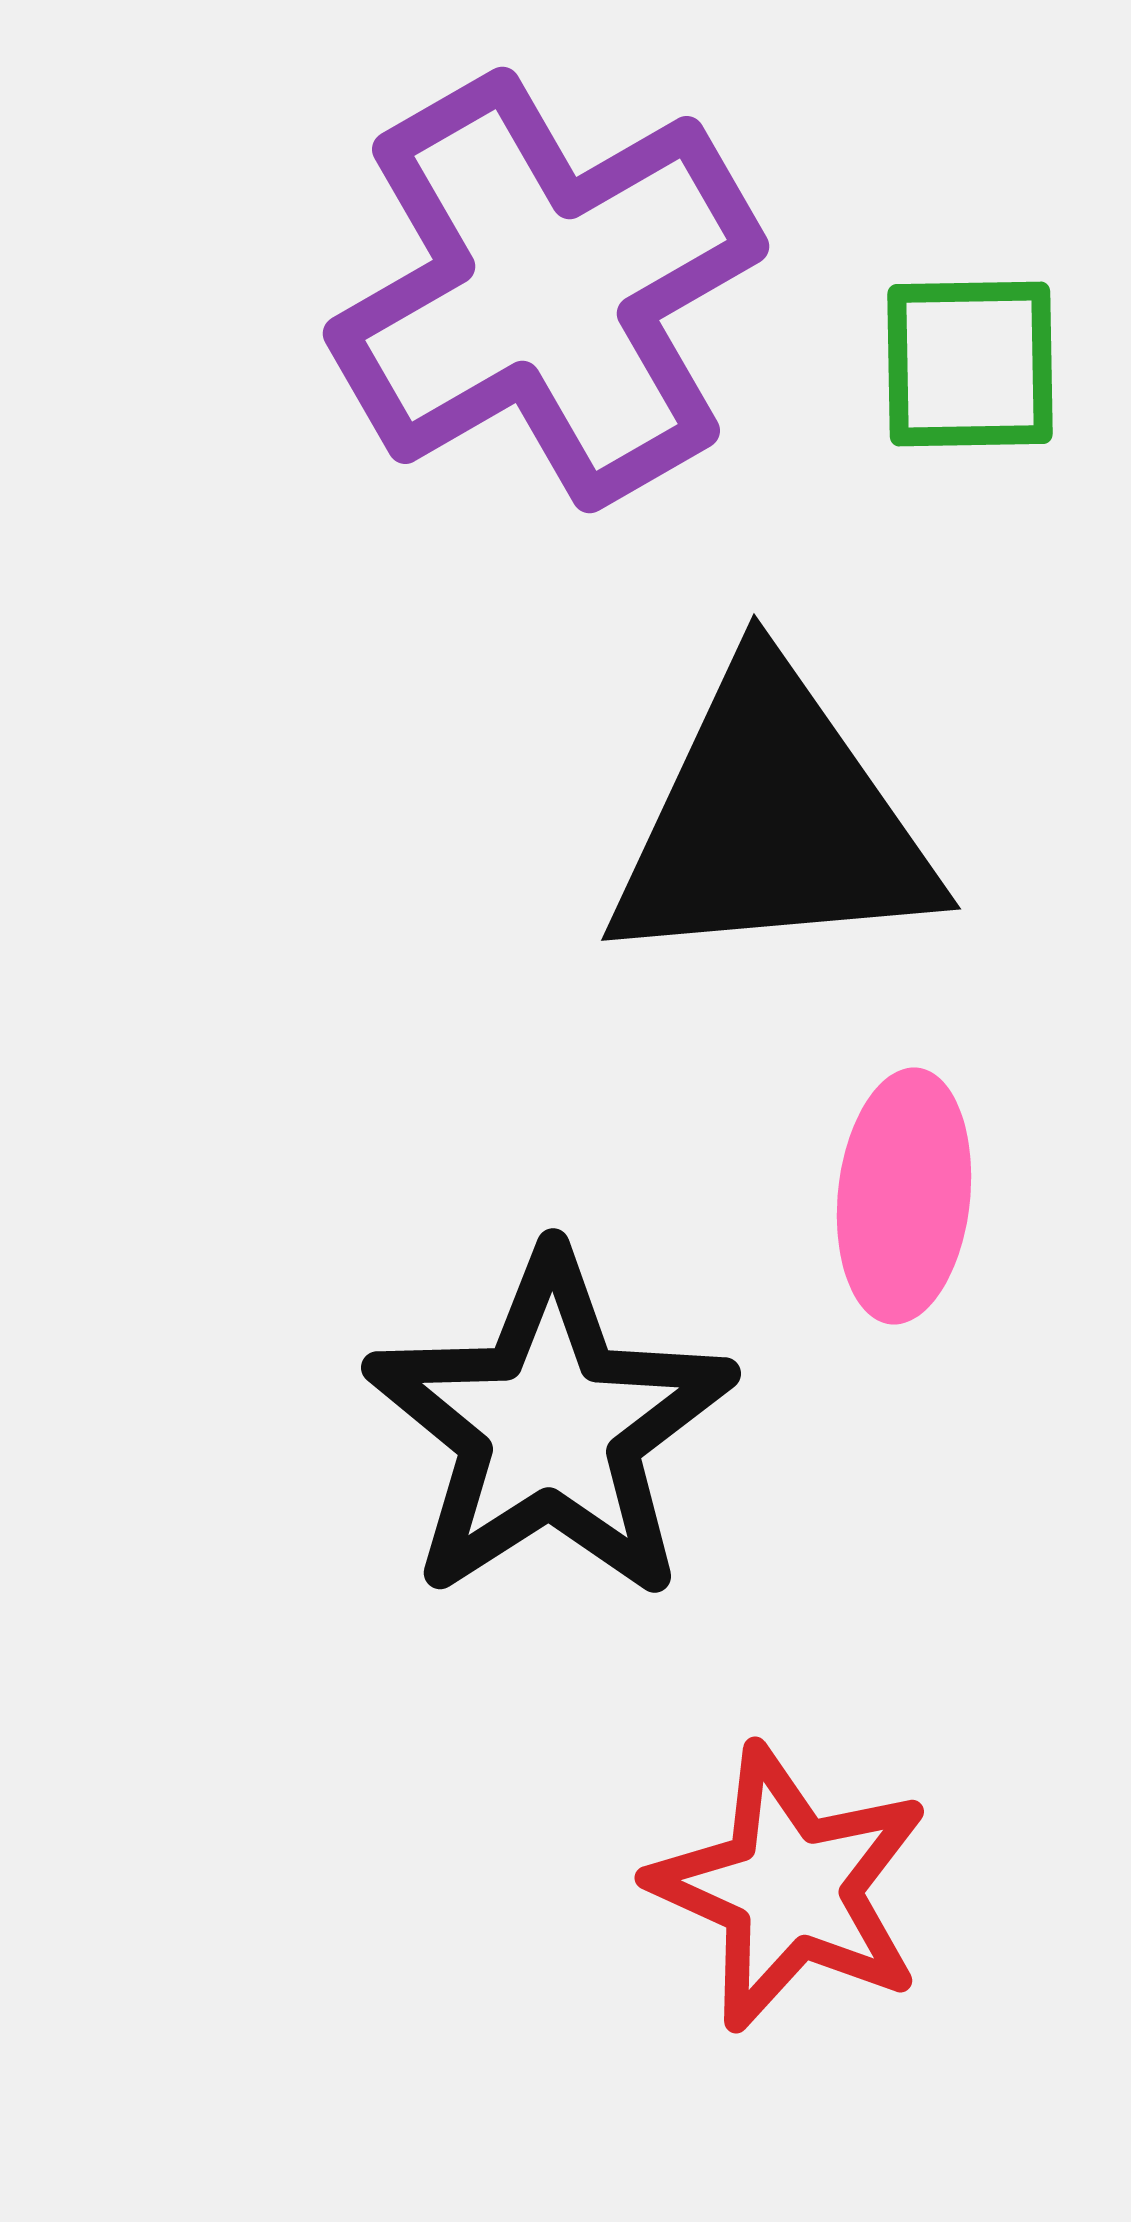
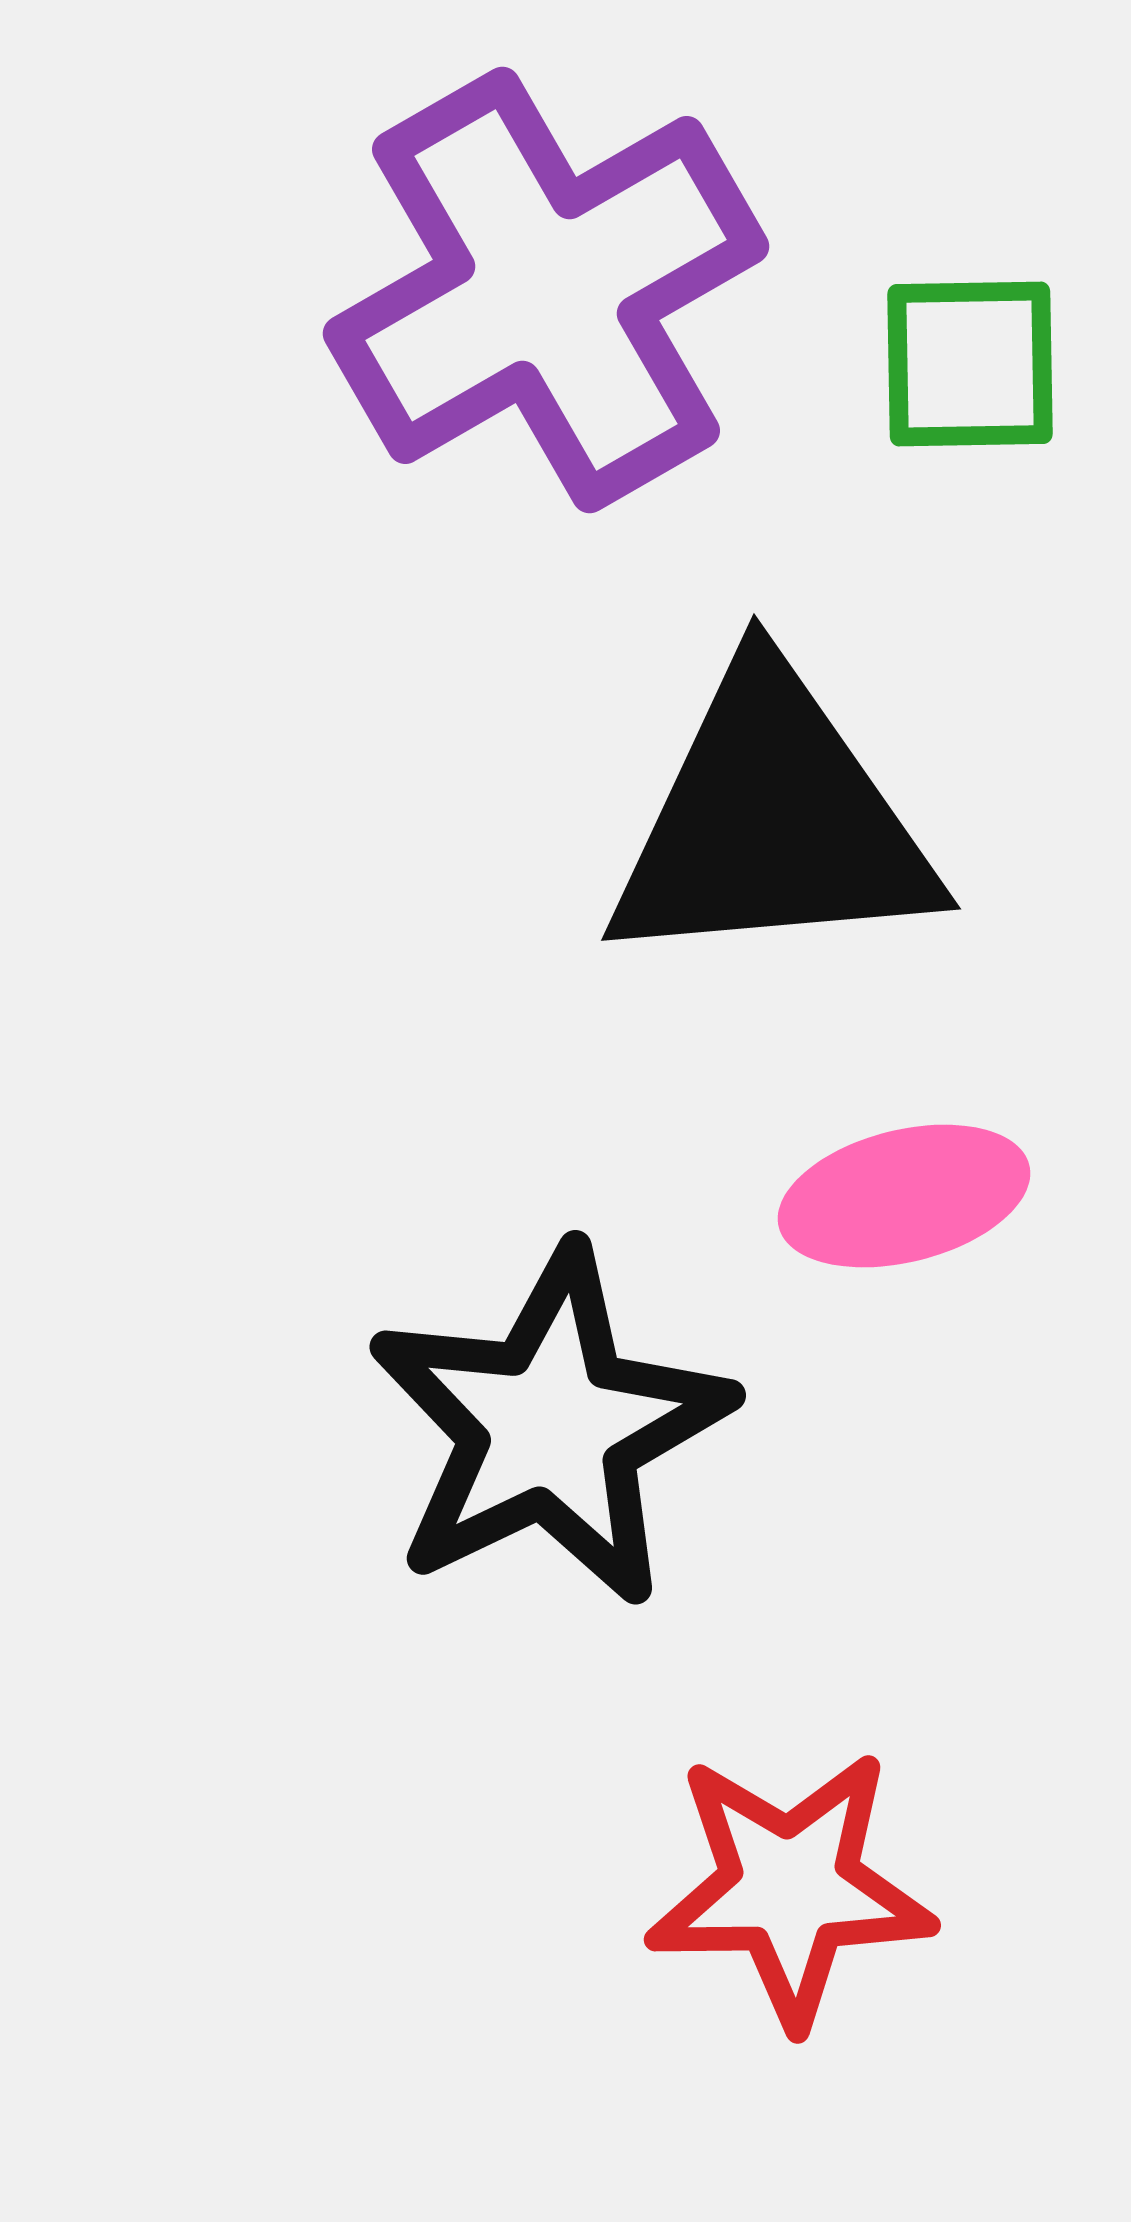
pink ellipse: rotated 70 degrees clockwise
black star: rotated 7 degrees clockwise
red star: rotated 25 degrees counterclockwise
